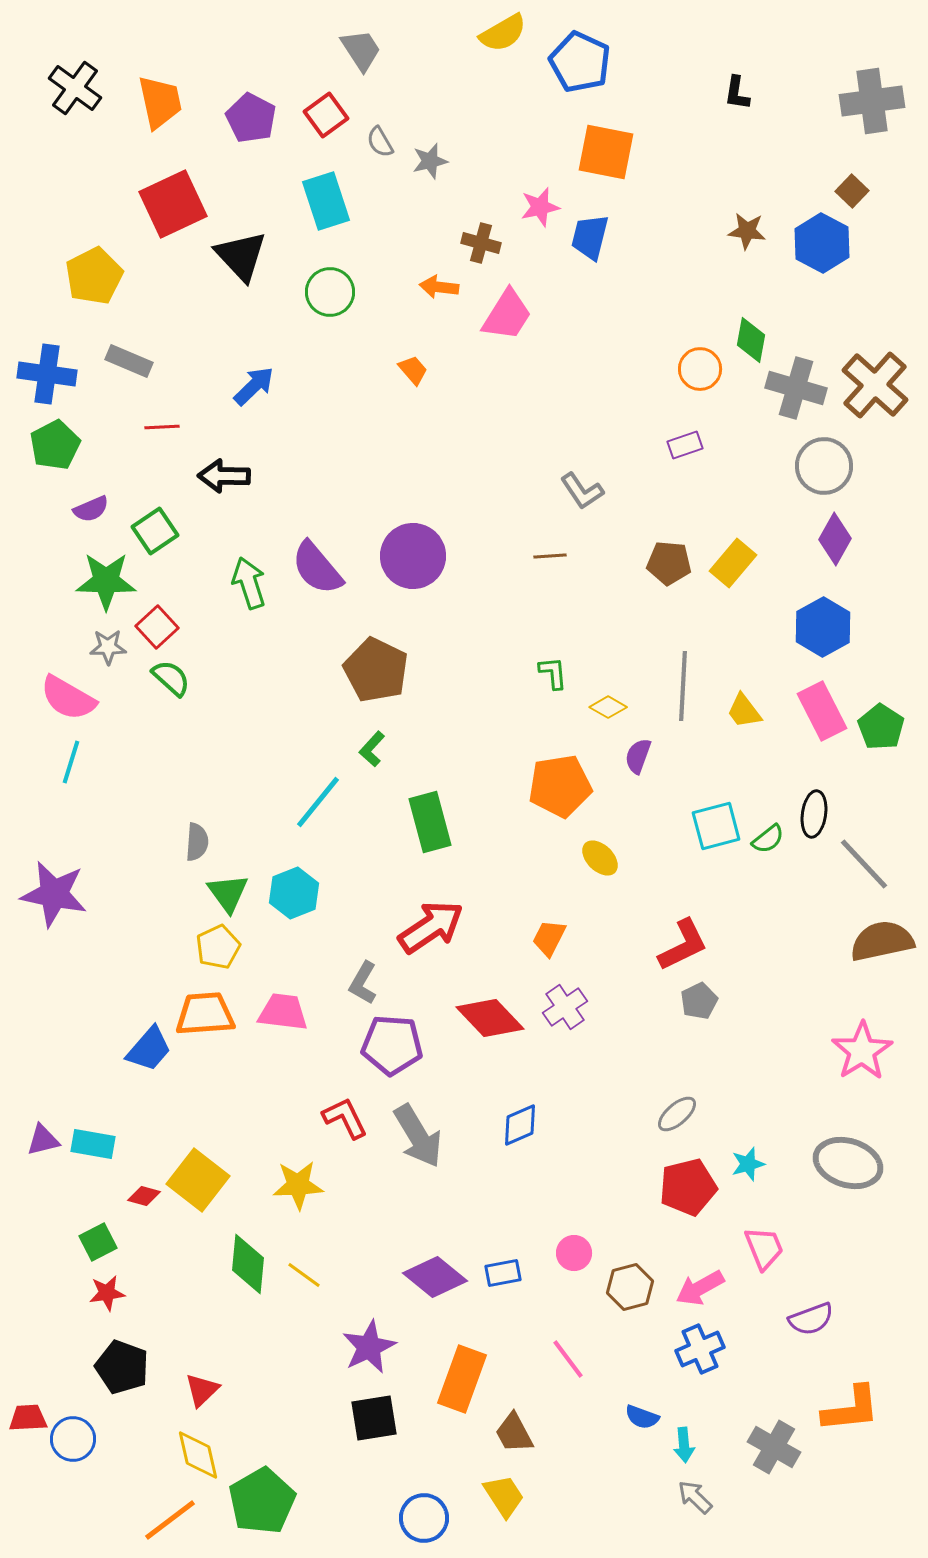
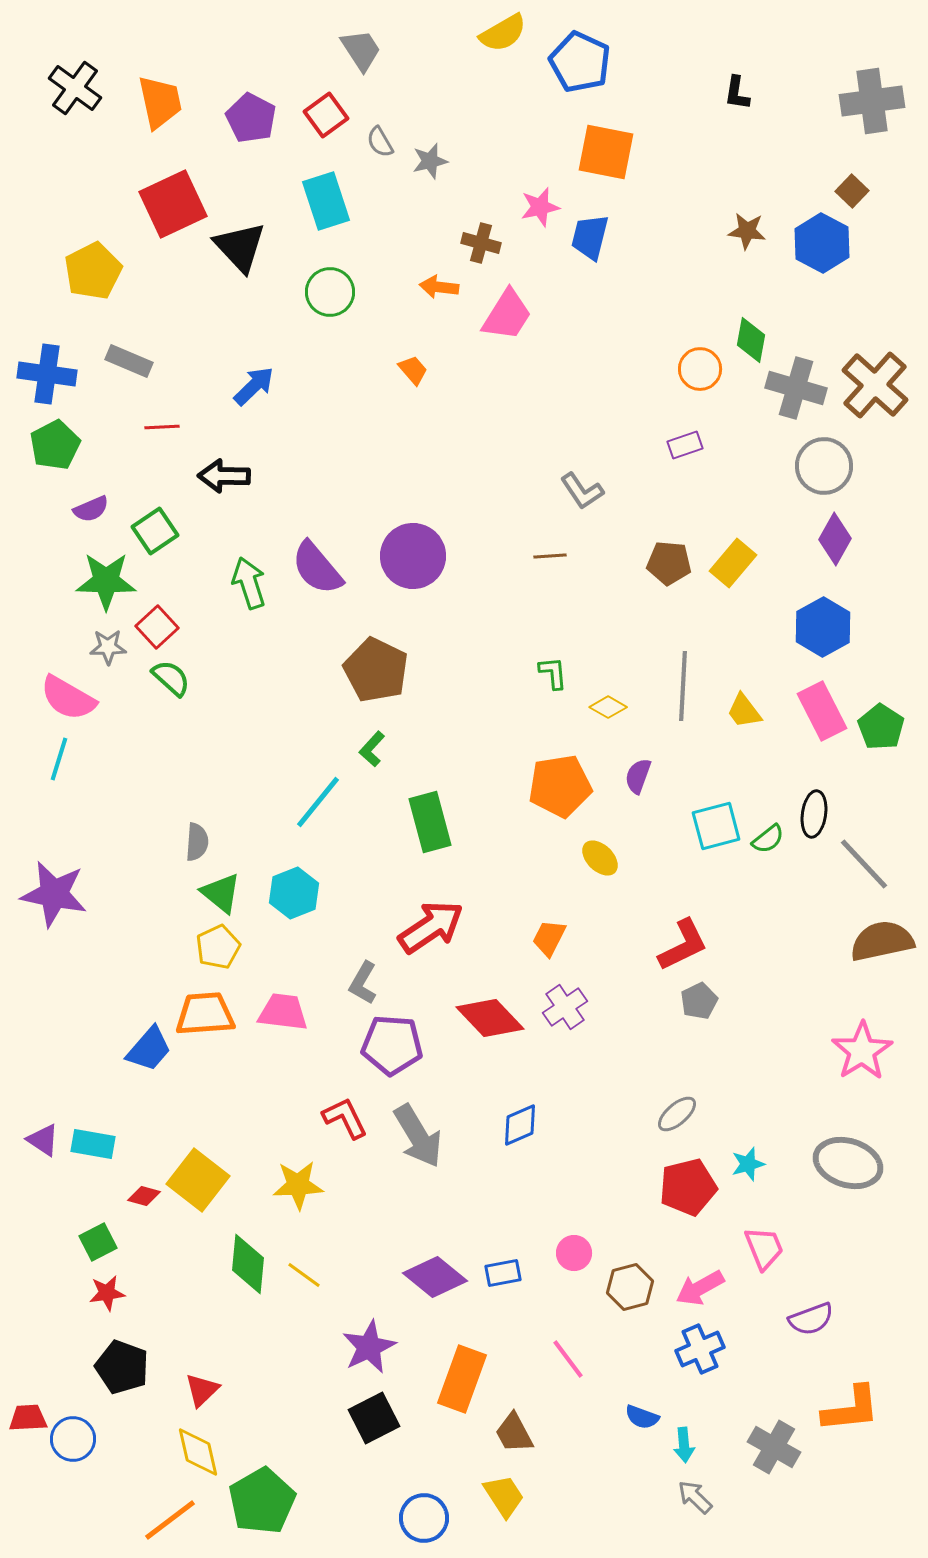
black triangle at (241, 256): moved 1 px left, 9 px up
yellow pentagon at (94, 276): moved 1 px left, 5 px up
purple semicircle at (638, 756): moved 20 px down
cyan line at (71, 762): moved 12 px left, 3 px up
green triangle at (228, 893): moved 7 px left; rotated 15 degrees counterclockwise
purple triangle at (43, 1140): rotated 48 degrees clockwise
black square at (374, 1418): rotated 18 degrees counterclockwise
yellow diamond at (198, 1455): moved 3 px up
